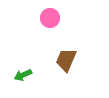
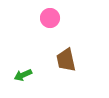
brown trapezoid: rotated 35 degrees counterclockwise
